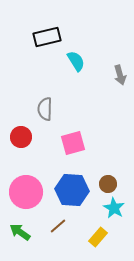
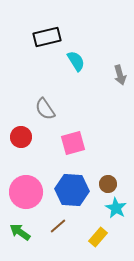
gray semicircle: rotated 35 degrees counterclockwise
cyan star: moved 2 px right
